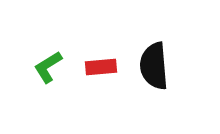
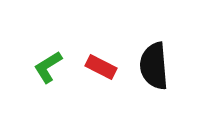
red rectangle: rotated 32 degrees clockwise
